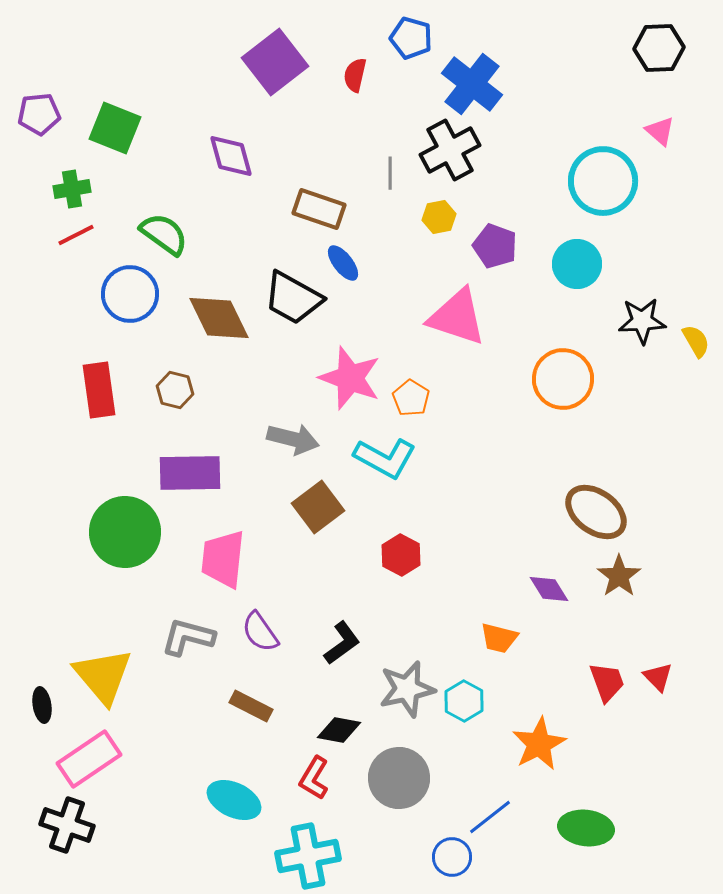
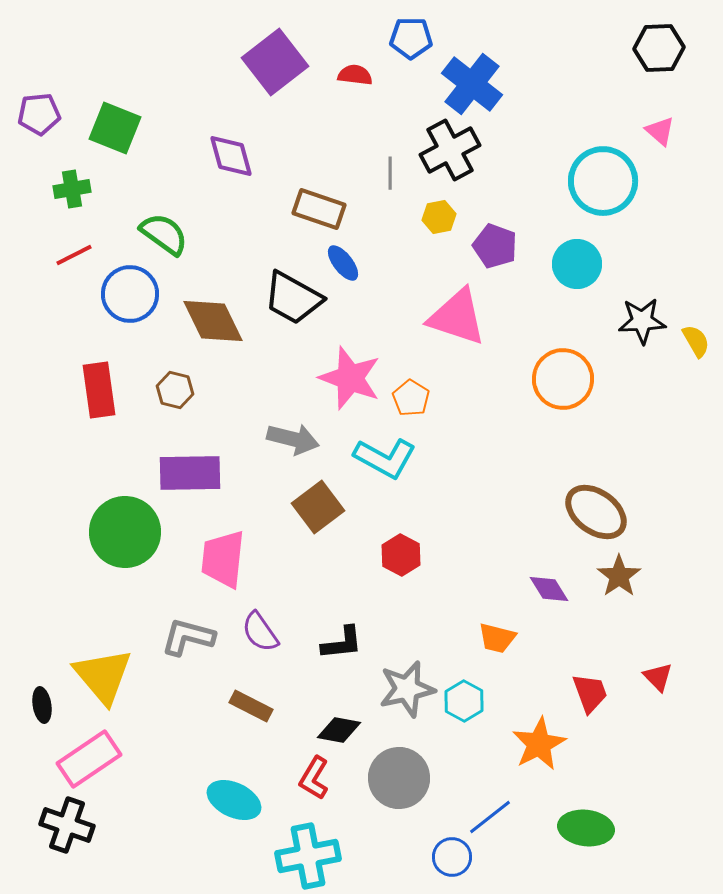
blue pentagon at (411, 38): rotated 15 degrees counterclockwise
red semicircle at (355, 75): rotated 84 degrees clockwise
red line at (76, 235): moved 2 px left, 20 px down
brown diamond at (219, 318): moved 6 px left, 3 px down
orange trapezoid at (499, 638): moved 2 px left
black L-shape at (342, 643): rotated 30 degrees clockwise
red trapezoid at (607, 682): moved 17 px left, 11 px down
